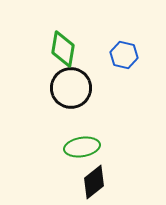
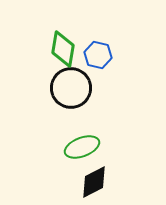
blue hexagon: moved 26 px left
green ellipse: rotated 12 degrees counterclockwise
black diamond: rotated 12 degrees clockwise
